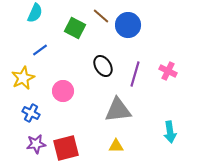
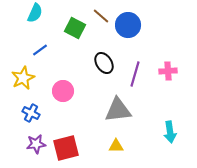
black ellipse: moved 1 px right, 3 px up
pink cross: rotated 30 degrees counterclockwise
